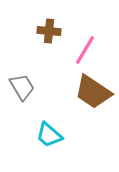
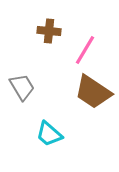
cyan trapezoid: moved 1 px up
